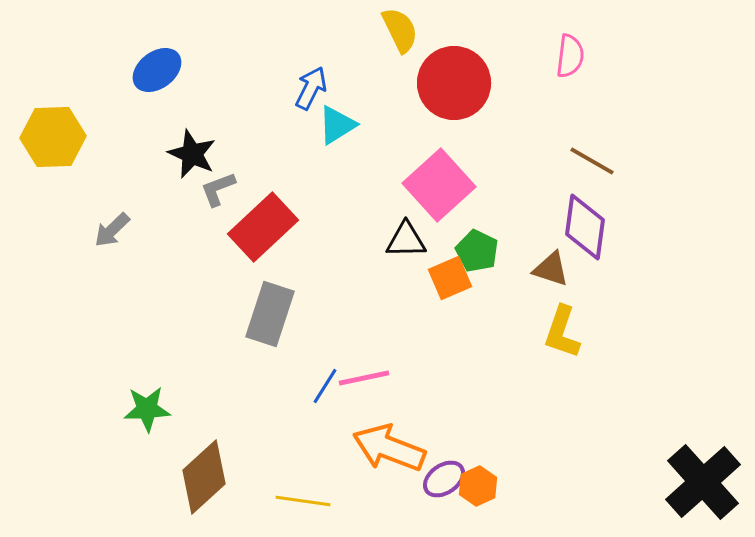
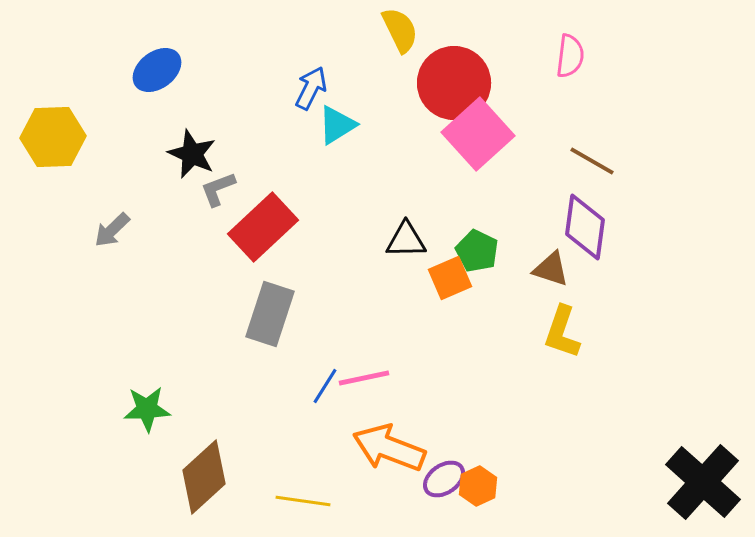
pink square: moved 39 px right, 51 px up
black cross: rotated 6 degrees counterclockwise
